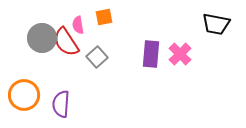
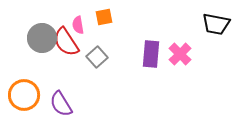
purple semicircle: rotated 36 degrees counterclockwise
